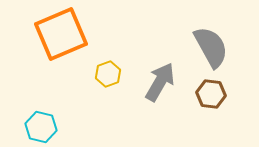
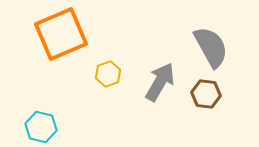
brown hexagon: moved 5 px left
